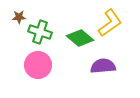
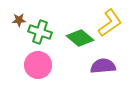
brown star: moved 3 px down
